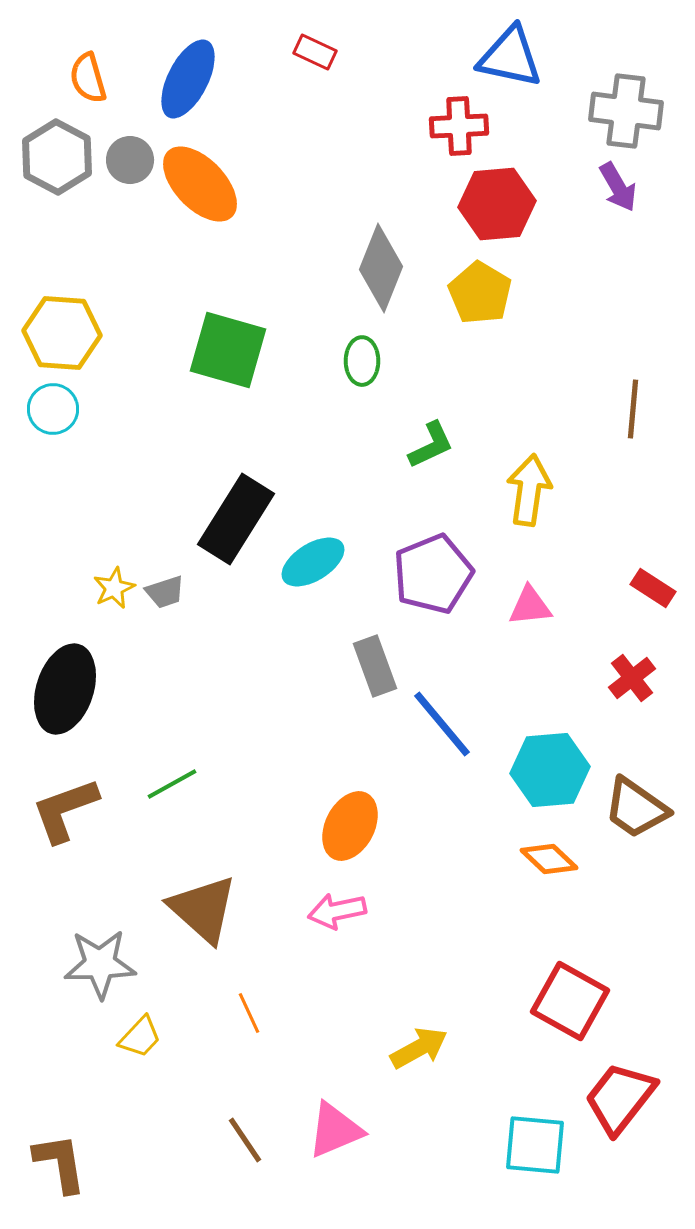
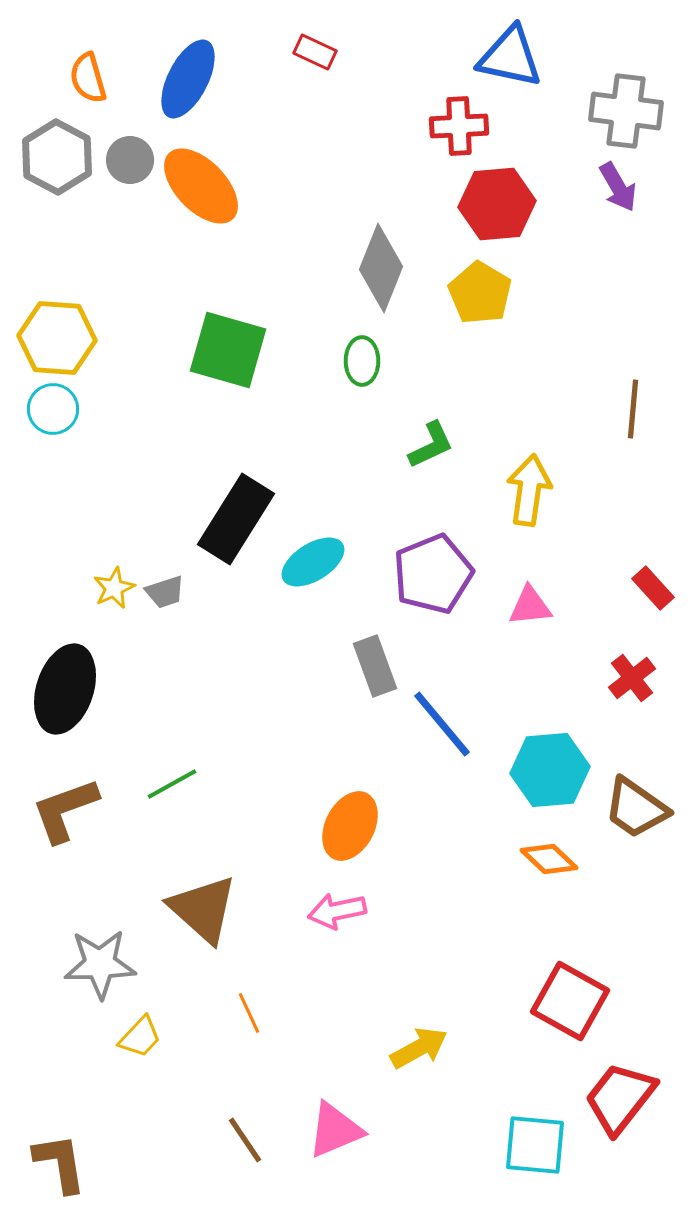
orange ellipse at (200, 184): moved 1 px right, 2 px down
yellow hexagon at (62, 333): moved 5 px left, 5 px down
red rectangle at (653, 588): rotated 15 degrees clockwise
